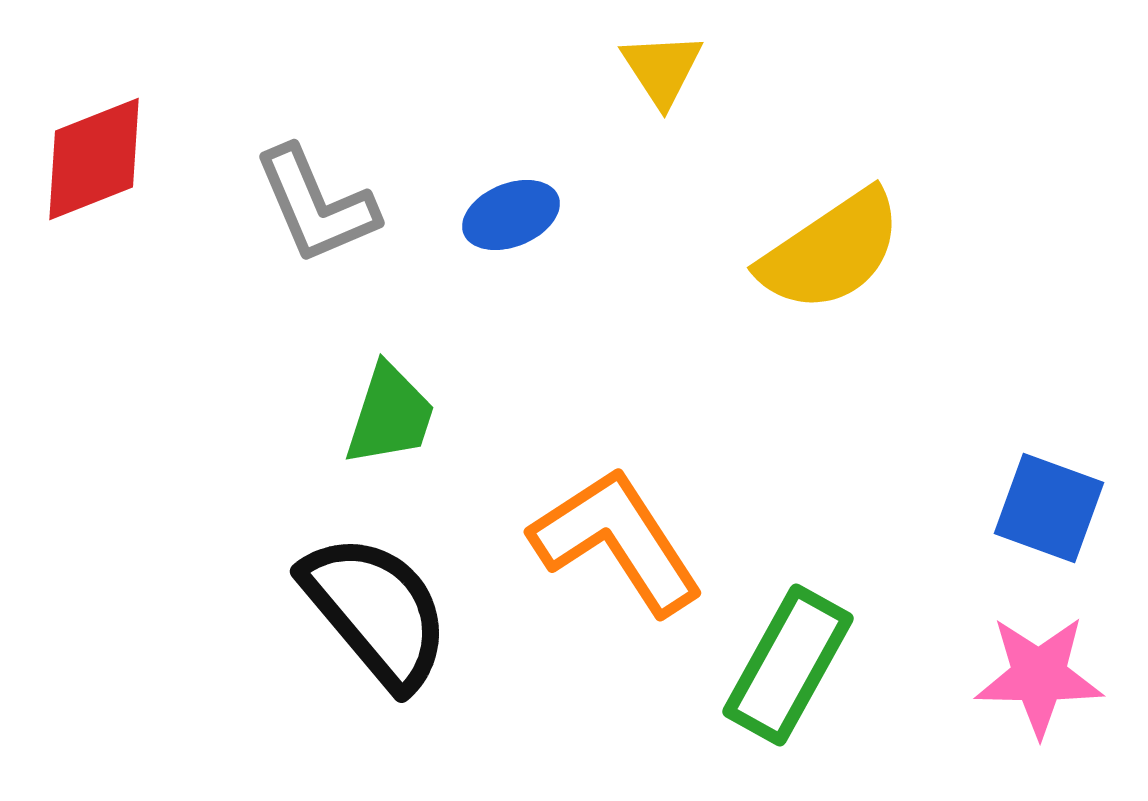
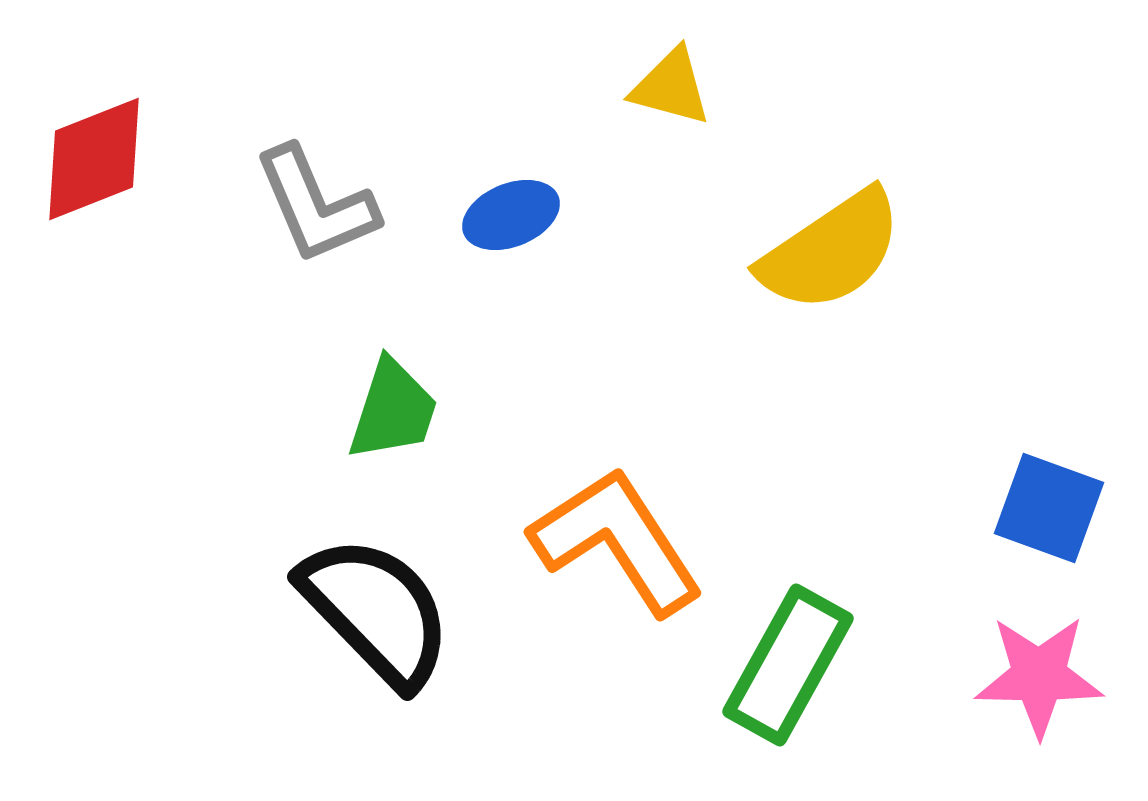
yellow triangle: moved 9 px right, 18 px down; rotated 42 degrees counterclockwise
green trapezoid: moved 3 px right, 5 px up
black semicircle: rotated 4 degrees counterclockwise
